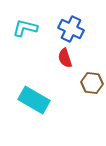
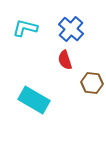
blue cross: rotated 15 degrees clockwise
red semicircle: moved 2 px down
